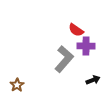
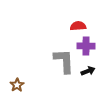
red semicircle: moved 2 px right, 4 px up; rotated 140 degrees clockwise
gray L-shape: moved 2 px down; rotated 44 degrees counterclockwise
black arrow: moved 5 px left, 9 px up
